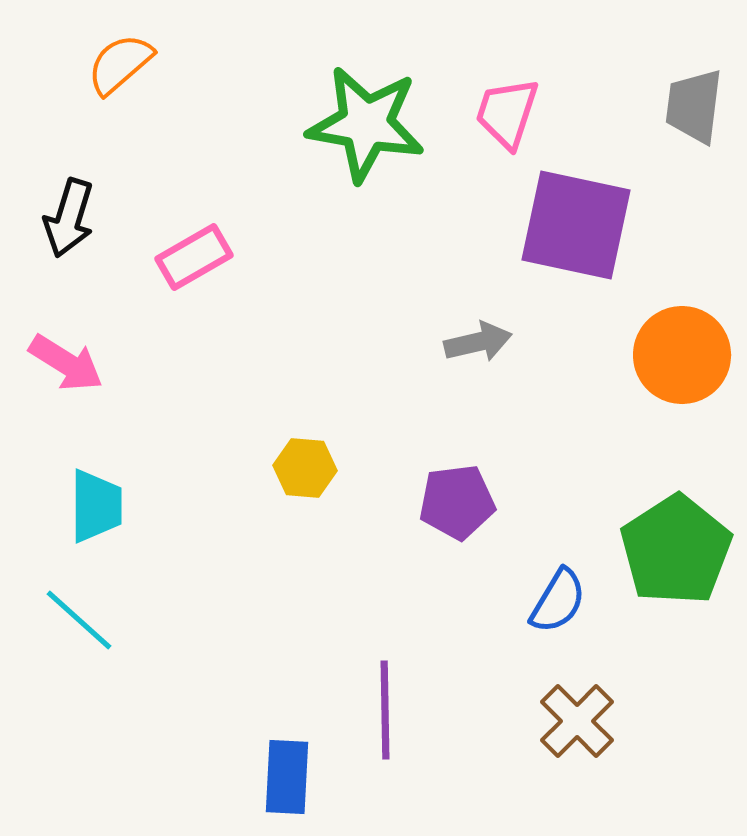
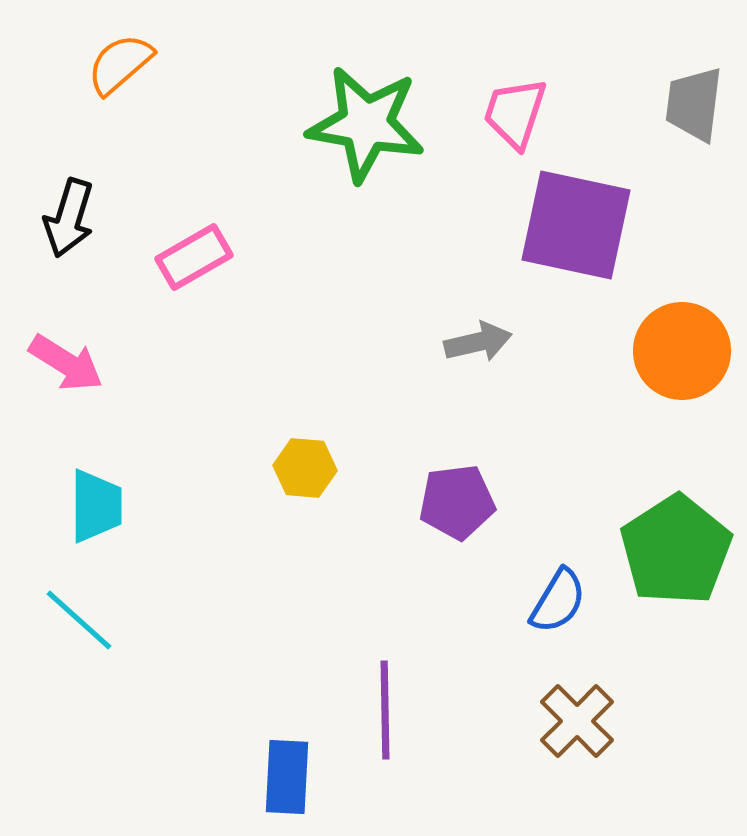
gray trapezoid: moved 2 px up
pink trapezoid: moved 8 px right
orange circle: moved 4 px up
